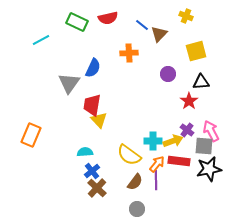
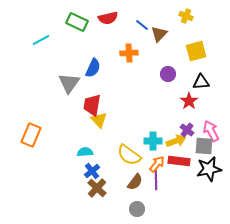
yellow arrow: moved 3 px right
